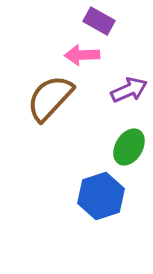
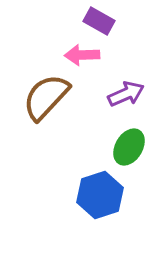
purple arrow: moved 3 px left, 4 px down
brown semicircle: moved 4 px left, 1 px up
blue hexagon: moved 1 px left, 1 px up
